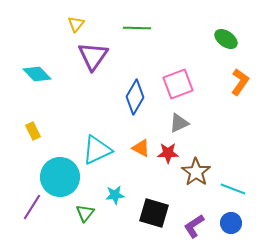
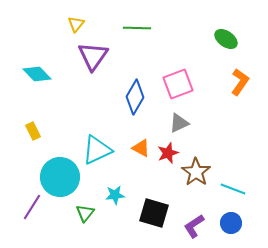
red star: rotated 20 degrees counterclockwise
